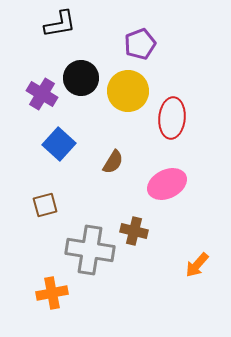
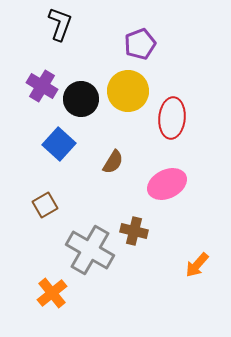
black L-shape: rotated 60 degrees counterclockwise
black circle: moved 21 px down
purple cross: moved 8 px up
brown square: rotated 15 degrees counterclockwise
gray cross: rotated 21 degrees clockwise
orange cross: rotated 28 degrees counterclockwise
